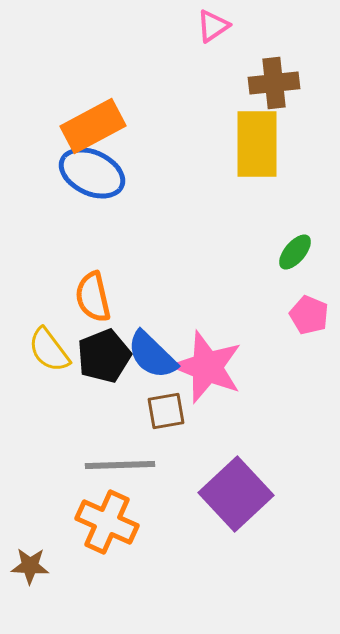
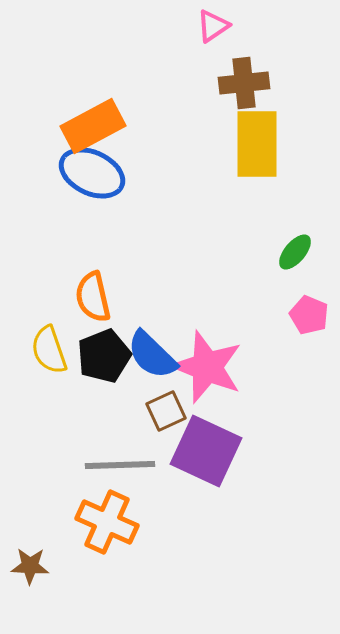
brown cross: moved 30 px left
yellow semicircle: rotated 18 degrees clockwise
brown square: rotated 15 degrees counterclockwise
purple square: moved 30 px left, 43 px up; rotated 22 degrees counterclockwise
